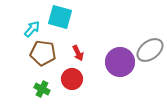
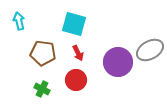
cyan square: moved 14 px right, 7 px down
cyan arrow: moved 13 px left, 8 px up; rotated 54 degrees counterclockwise
gray ellipse: rotated 8 degrees clockwise
purple circle: moved 2 px left
red circle: moved 4 px right, 1 px down
